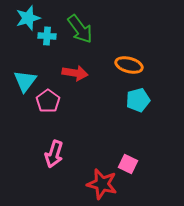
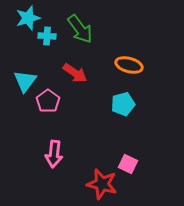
red arrow: rotated 25 degrees clockwise
cyan pentagon: moved 15 px left, 4 px down
pink arrow: rotated 12 degrees counterclockwise
